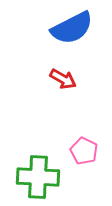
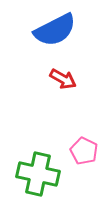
blue semicircle: moved 17 px left, 2 px down
green cross: moved 3 px up; rotated 9 degrees clockwise
